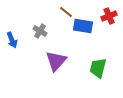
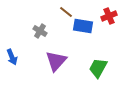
blue arrow: moved 17 px down
green trapezoid: rotated 15 degrees clockwise
